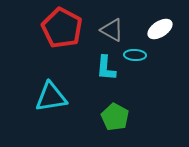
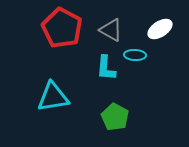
gray triangle: moved 1 px left
cyan triangle: moved 2 px right
